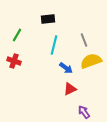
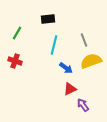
green line: moved 2 px up
red cross: moved 1 px right
purple arrow: moved 1 px left, 7 px up
